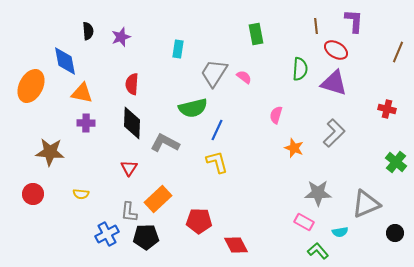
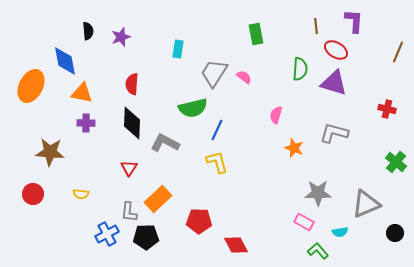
gray L-shape at (334, 133): rotated 120 degrees counterclockwise
